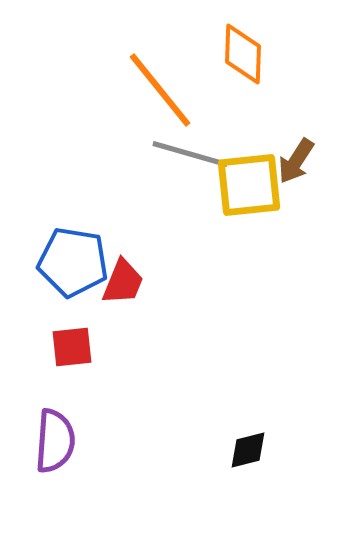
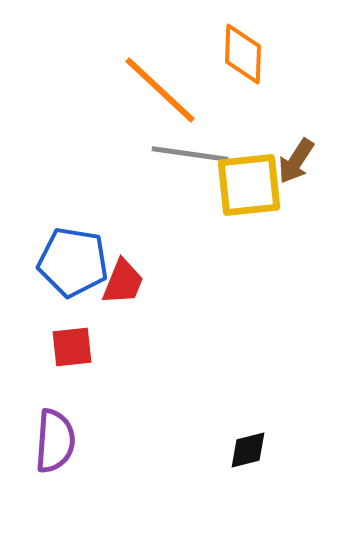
orange line: rotated 8 degrees counterclockwise
gray line: rotated 8 degrees counterclockwise
